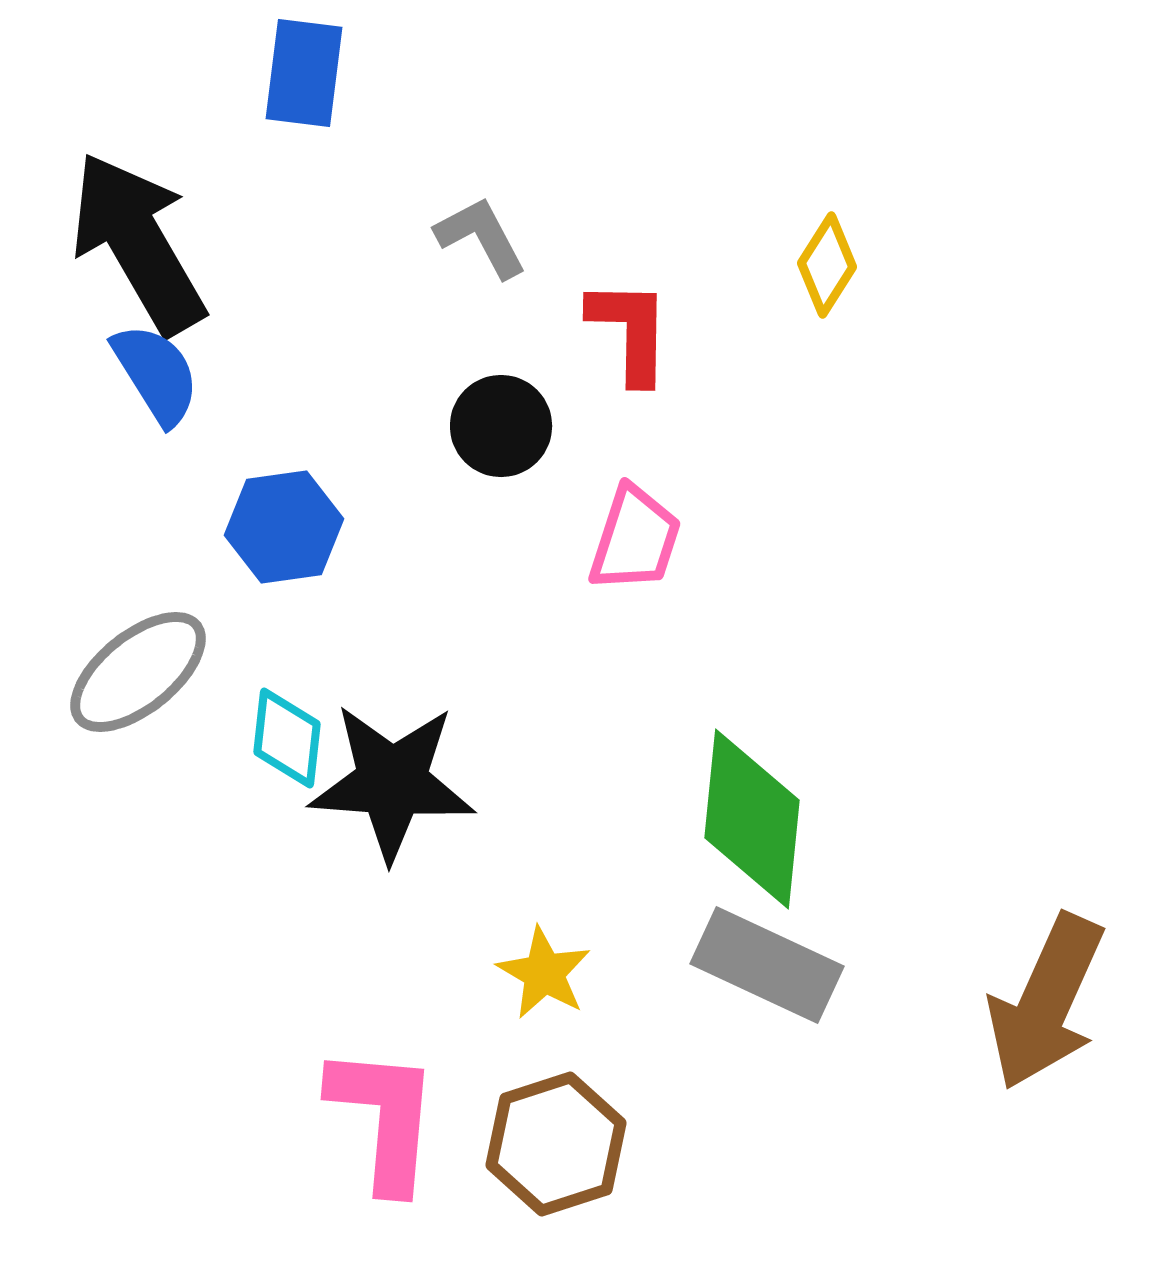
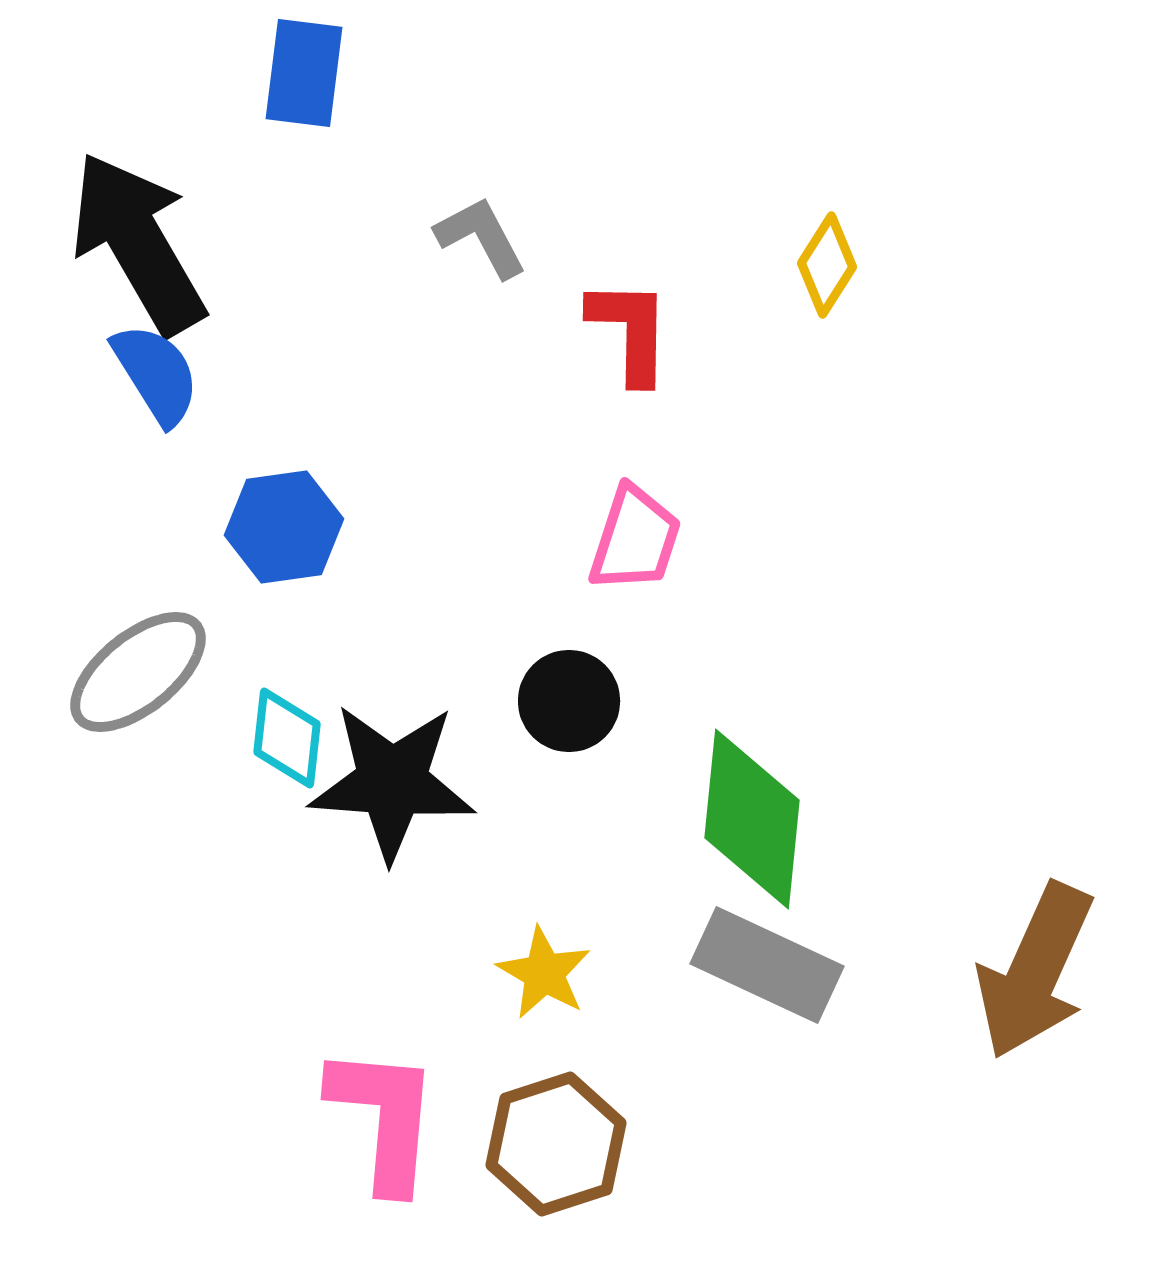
black circle: moved 68 px right, 275 px down
brown arrow: moved 11 px left, 31 px up
